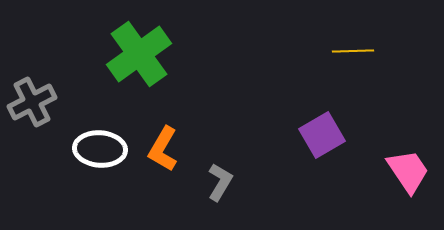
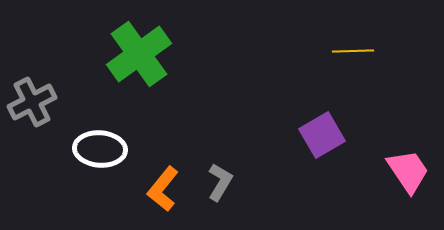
orange L-shape: moved 40 px down; rotated 9 degrees clockwise
